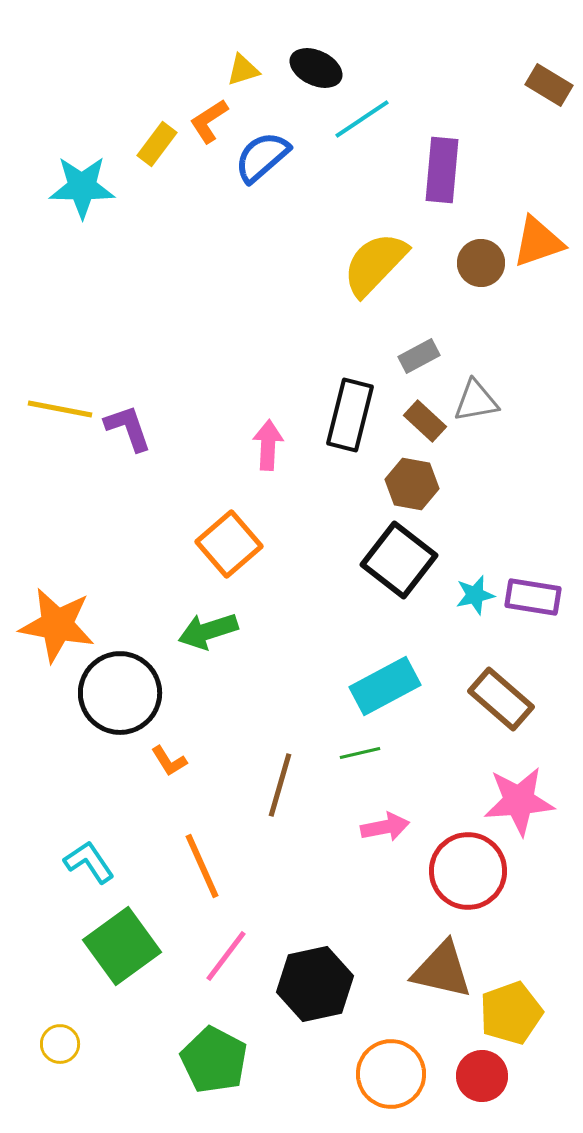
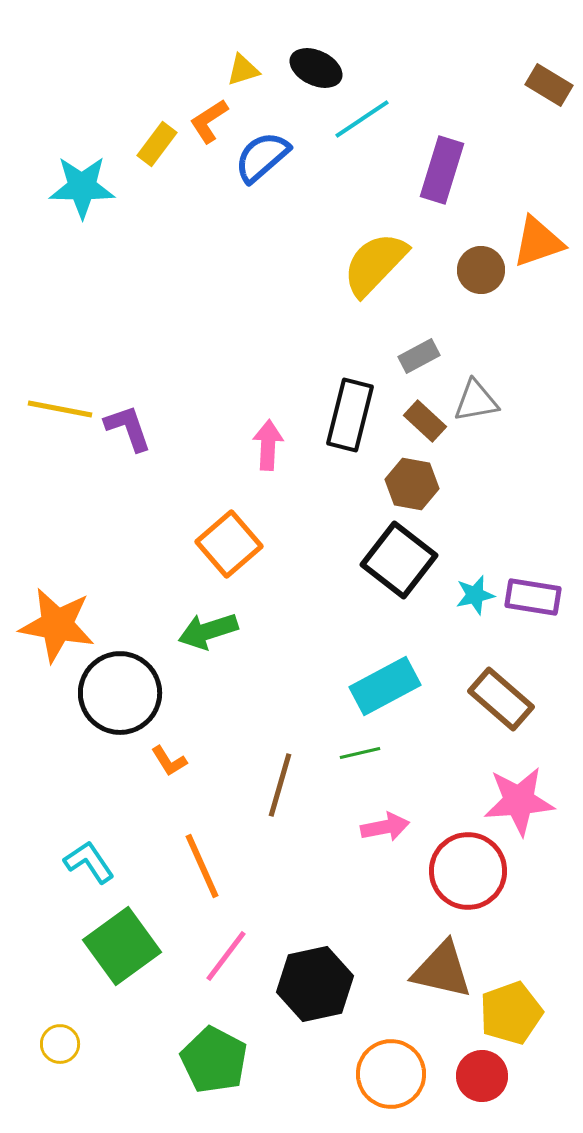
purple rectangle at (442, 170): rotated 12 degrees clockwise
brown circle at (481, 263): moved 7 px down
